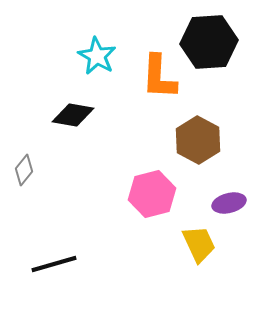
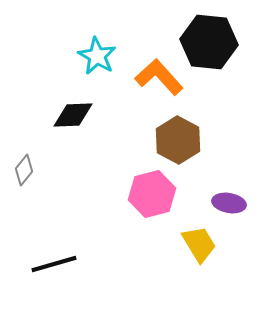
black hexagon: rotated 10 degrees clockwise
orange L-shape: rotated 135 degrees clockwise
black diamond: rotated 12 degrees counterclockwise
brown hexagon: moved 20 px left
purple ellipse: rotated 24 degrees clockwise
yellow trapezoid: rotated 6 degrees counterclockwise
